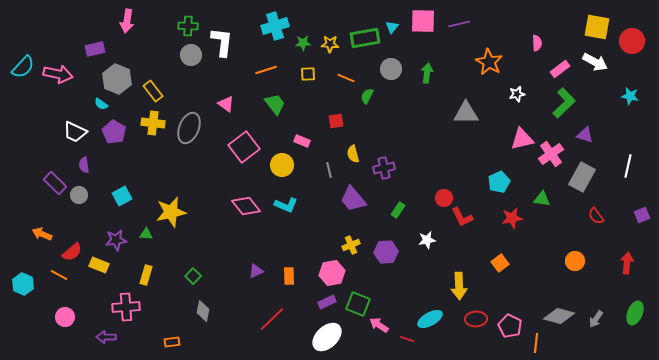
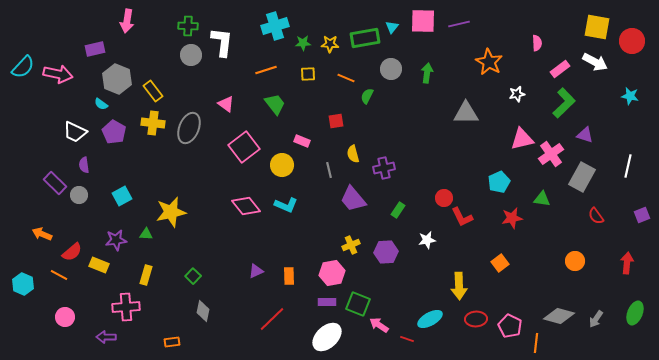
purple rectangle at (327, 302): rotated 24 degrees clockwise
